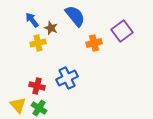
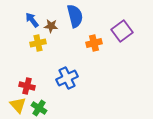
blue semicircle: rotated 25 degrees clockwise
brown star: moved 2 px up; rotated 16 degrees counterclockwise
red cross: moved 10 px left
